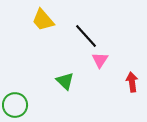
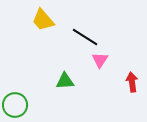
black line: moved 1 px left, 1 px down; rotated 16 degrees counterclockwise
green triangle: rotated 48 degrees counterclockwise
